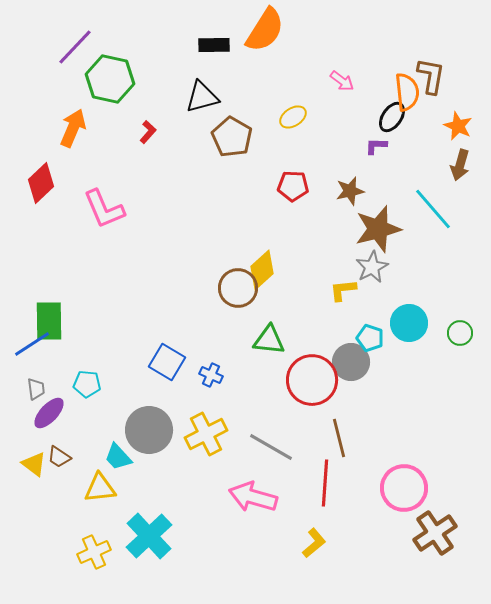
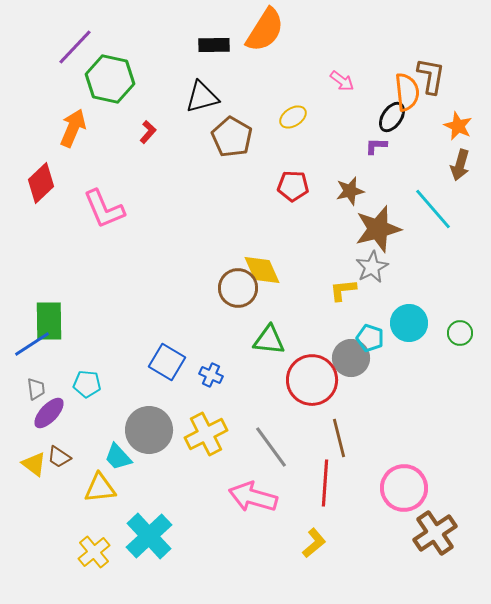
yellow diamond at (262, 270): rotated 72 degrees counterclockwise
gray circle at (351, 362): moved 4 px up
gray line at (271, 447): rotated 24 degrees clockwise
yellow cross at (94, 552): rotated 16 degrees counterclockwise
